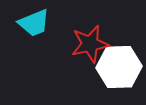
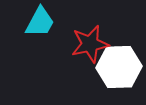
cyan trapezoid: moved 6 px right, 1 px up; rotated 40 degrees counterclockwise
